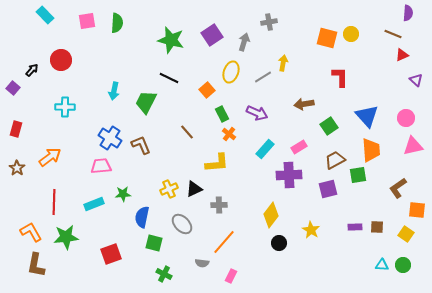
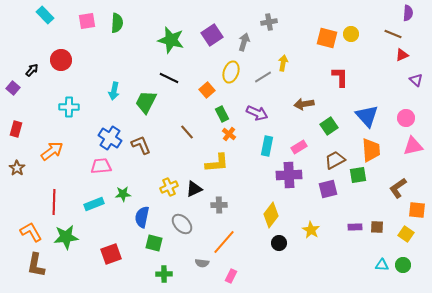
cyan cross at (65, 107): moved 4 px right
cyan rectangle at (265, 149): moved 2 px right, 3 px up; rotated 30 degrees counterclockwise
orange arrow at (50, 157): moved 2 px right, 6 px up
yellow cross at (169, 189): moved 2 px up
green cross at (164, 274): rotated 28 degrees counterclockwise
